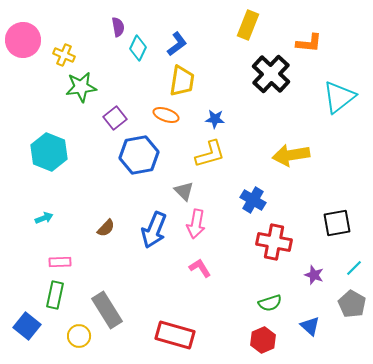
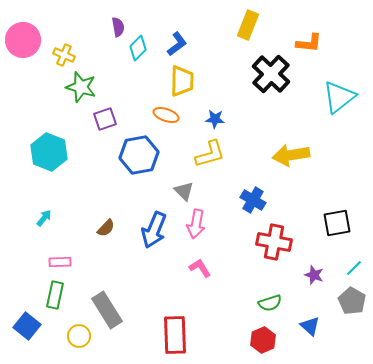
cyan diamond: rotated 20 degrees clockwise
yellow trapezoid: rotated 8 degrees counterclockwise
green star: rotated 24 degrees clockwise
purple square: moved 10 px left, 1 px down; rotated 20 degrees clockwise
cyan arrow: rotated 30 degrees counterclockwise
gray pentagon: moved 3 px up
red rectangle: rotated 72 degrees clockwise
